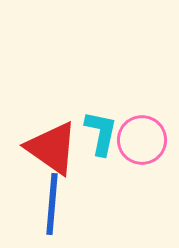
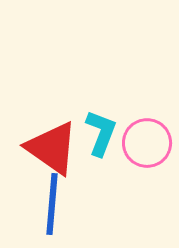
cyan L-shape: rotated 9 degrees clockwise
pink circle: moved 5 px right, 3 px down
